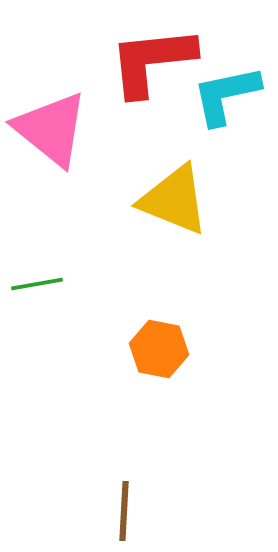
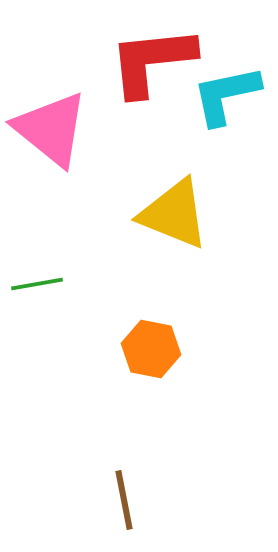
yellow triangle: moved 14 px down
orange hexagon: moved 8 px left
brown line: moved 11 px up; rotated 14 degrees counterclockwise
